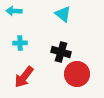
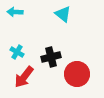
cyan arrow: moved 1 px right, 1 px down
cyan cross: moved 3 px left, 9 px down; rotated 32 degrees clockwise
black cross: moved 10 px left, 5 px down; rotated 30 degrees counterclockwise
